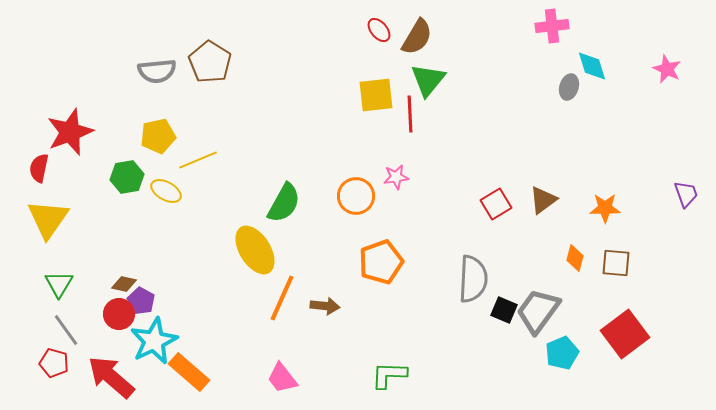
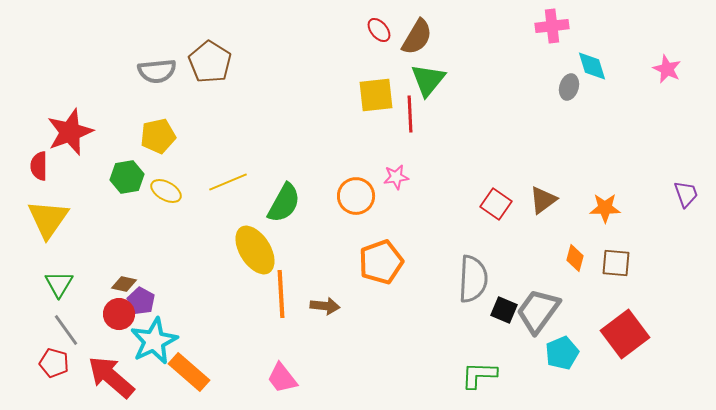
yellow line at (198, 160): moved 30 px right, 22 px down
red semicircle at (39, 168): moved 2 px up; rotated 12 degrees counterclockwise
red square at (496, 204): rotated 24 degrees counterclockwise
orange line at (282, 298): moved 1 px left, 4 px up; rotated 27 degrees counterclockwise
green L-shape at (389, 375): moved 90 px right
